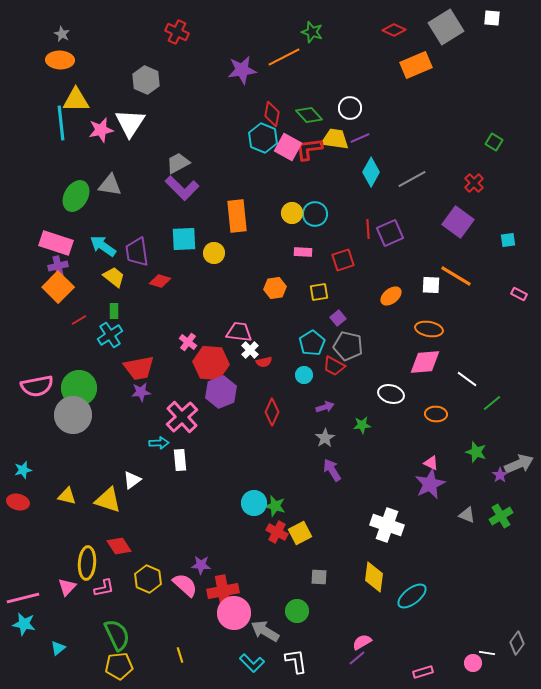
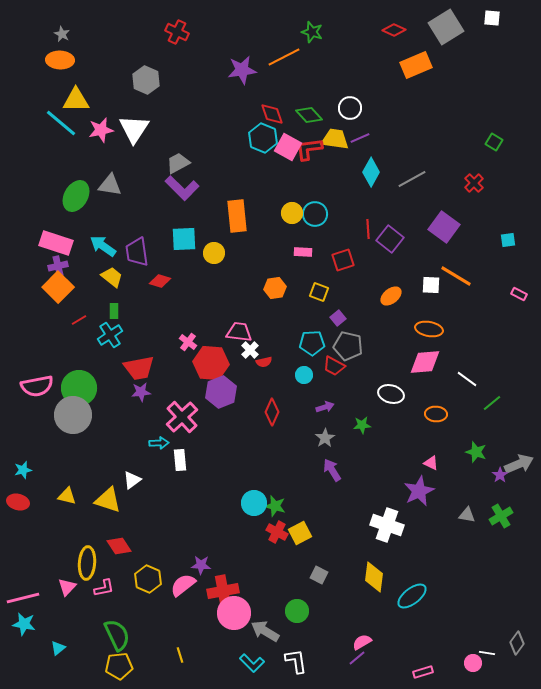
red diamond at (272, 114): rotated 30 degrees counterclockwise
cyan line at (61, 123): rotated 44 degrees counterclockwise
white triangle at (130, 123): moved 4 px right, 6 px down
purple square at (458, 222): moved 14 px left, 5 px down
purple square at (390, 233): moved 6 px down; rotated 28 degrees counterclockwise
yellow trapezoid at (114, 277): moved 2 px left
yellow square at (319, 292): rotated 30 degrees clockwise
cyan pentagon at (312, 343): rotated 30 degrees clockwise
purple star at (430, 484): moved 11 px left, 7 px down
gray triangle at (467, 515): rotated 12 degrees counterclockwise
gray square at (319, 577): moved 2 px up; rotated 24 degrees clockwise
pink semicircle at (185, 585): moved 2 px left; rotated 80 degrees counterclockwise
